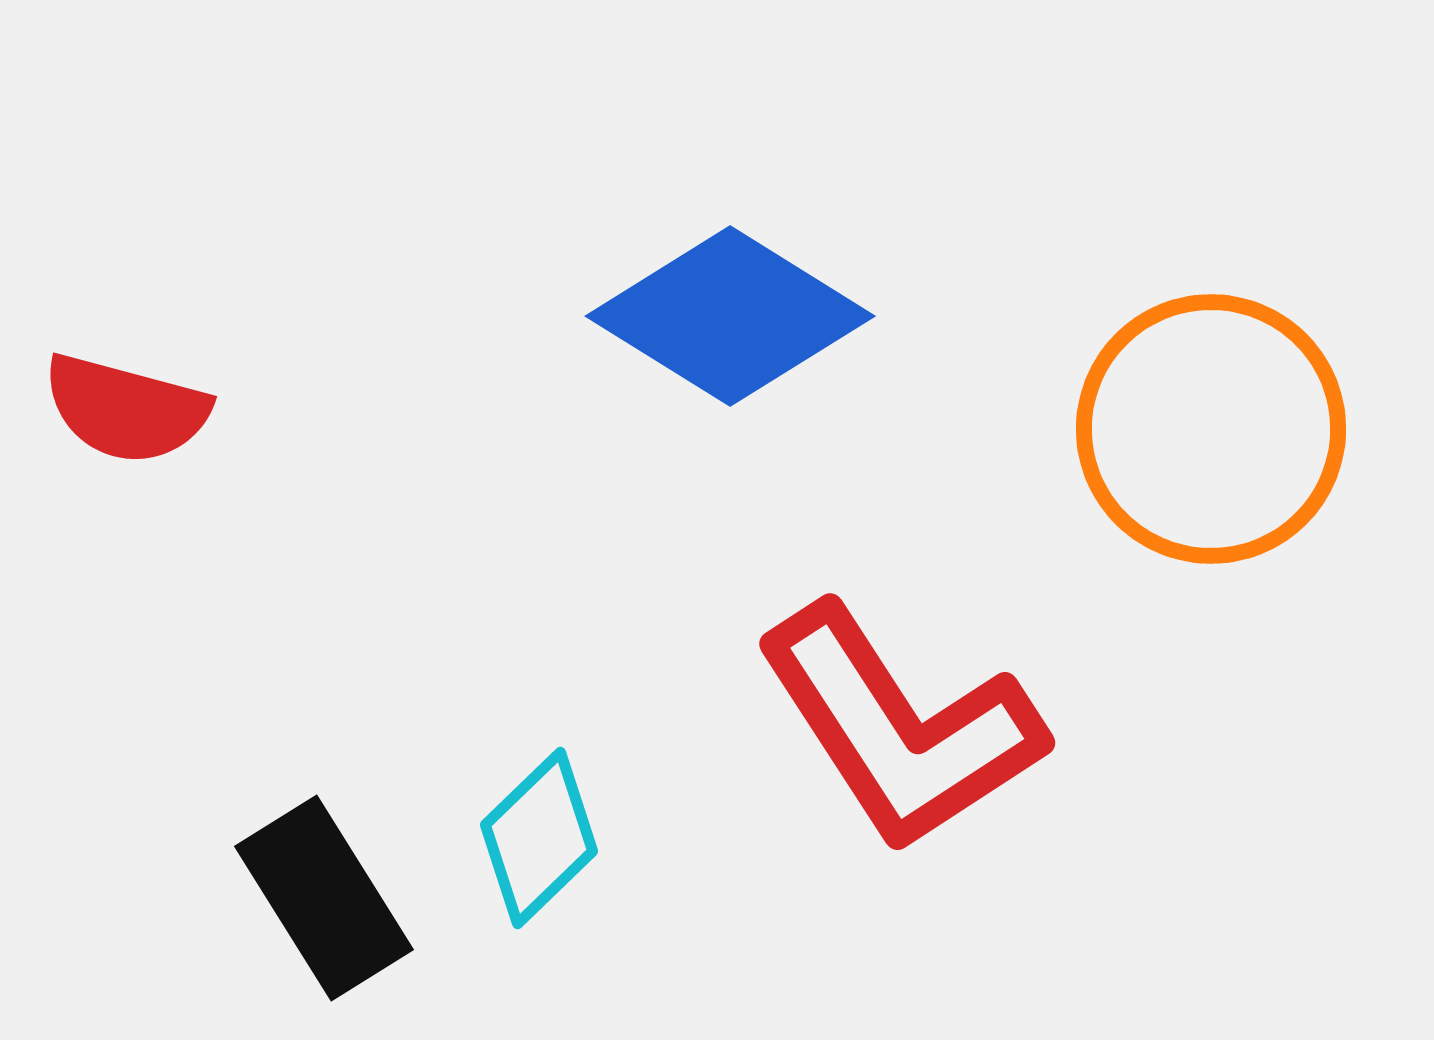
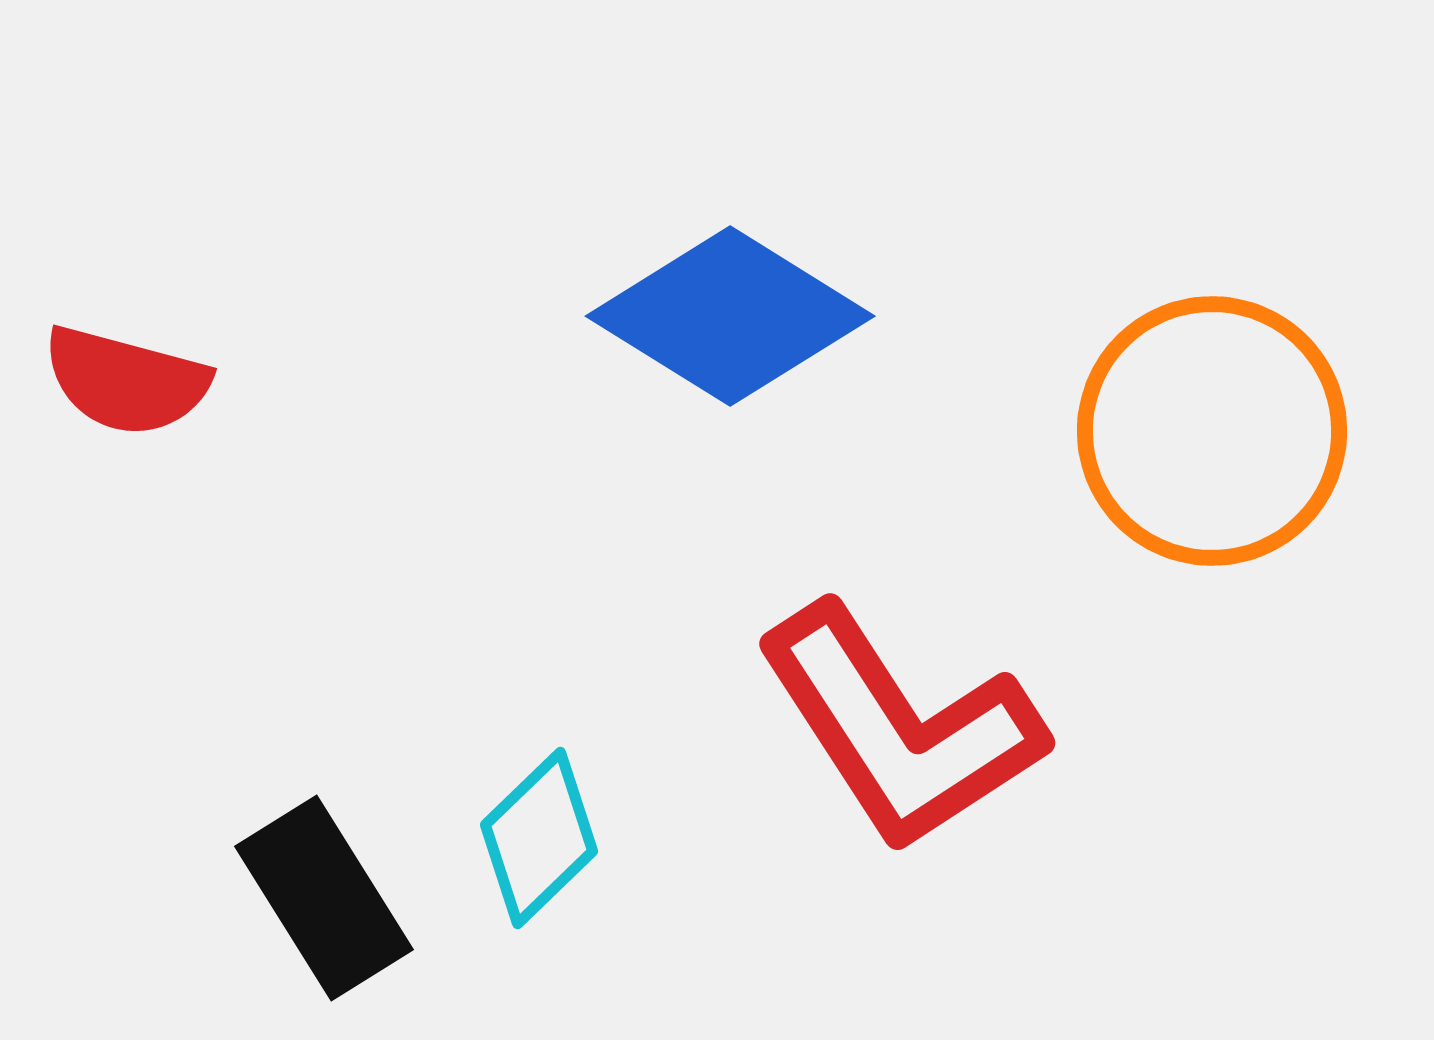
red semicircle: moved 28 px up
orange circle: moved 1 px right, 2 px down
